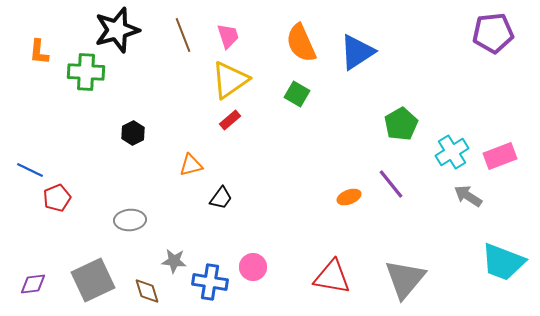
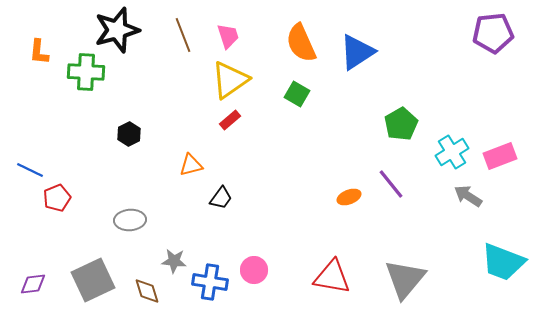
black hexagon: moved 4 px left, 1 px down
pink circle: moved 1 px right, 3 px down
